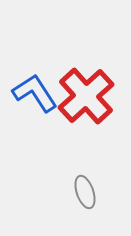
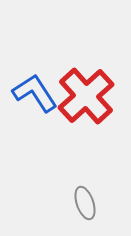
gray ellipse: moved 11 px down
